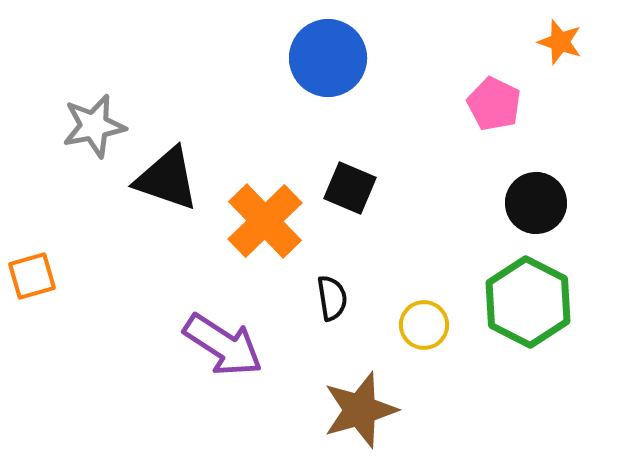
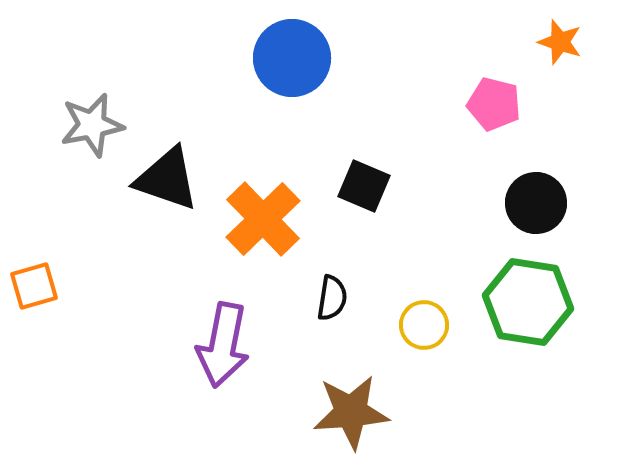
blue circle: moved 36 px left
pink pentagon: rotated 12 degrees counterclockwise
gray star: moved 2 px left, 1 px up
black square: moved 14 px right, 2 px up
orange cross: moved 2 px left, 2 px up
orange square: moved 2 px right, 10 px down
black semicircle: rotated 18 degrees clockwise
green hexagon: rotated 18 degrees counterclockwise
purple arrow: rotated 68 degrees clockwise
brown star: moved 9 px left, 2 px down; rotated 12 degrees clockwise
